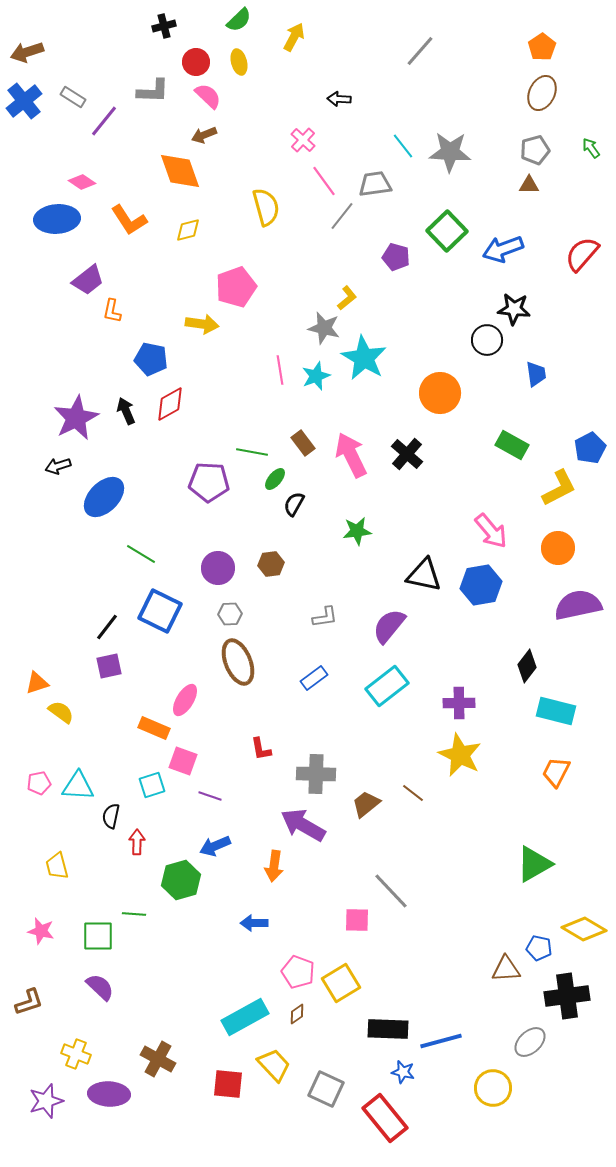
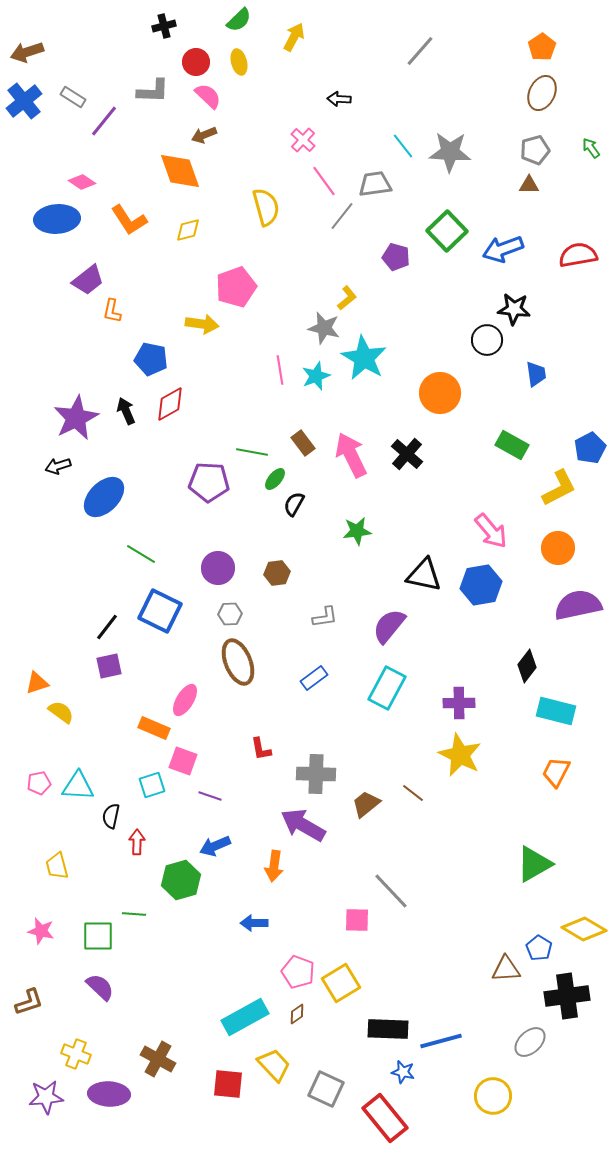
red semicircle at (582, 254): moved 4 px left, 1 px down; rotated 39 degrees clockwise
brown hexagon at (271, 564): moved 6 px right, 9 px down
cyan rectangle at (387, 686): moved 2 px down; rotated 24 degrees counterclockwise
blue pentagon at (539, 948): rotated 20 degrees clockwise
yellow circle at (493, 1088): moved 8 px down
purple star at (46, 1101): moved 4 px up; rotated 12 degrees clockwise
